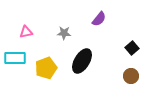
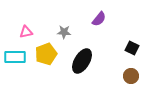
gray star: moved 1 px up
black square: rotated 24 degrees counterclockwise
cyan rectangle: moved 1 px up
yellow pentagon: moved 14 px up
